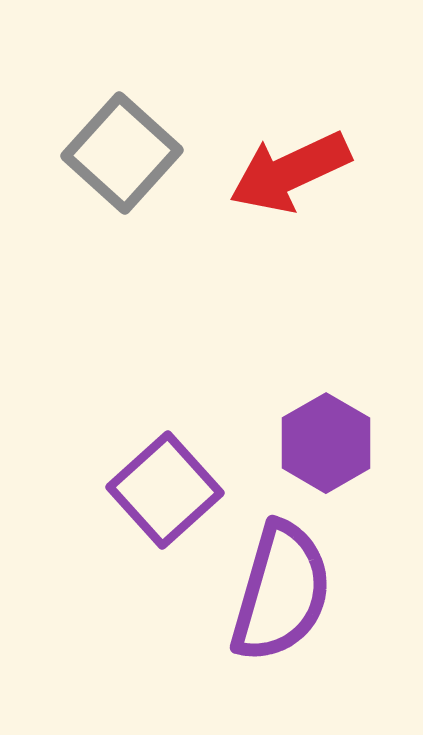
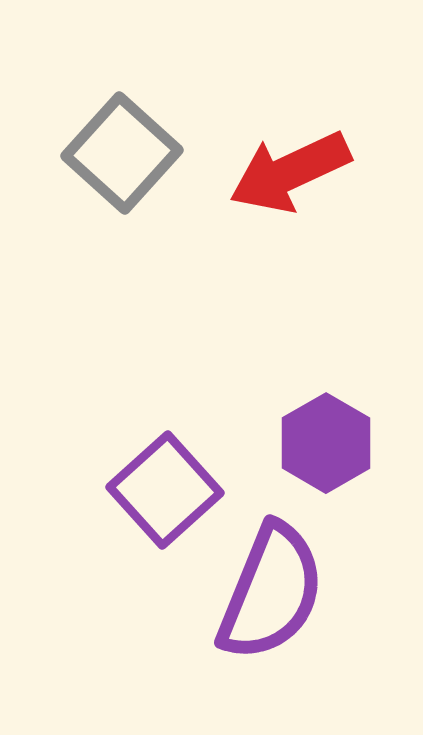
purple semicircle: moved 10 px left; rotated 6 degrees clockwise
